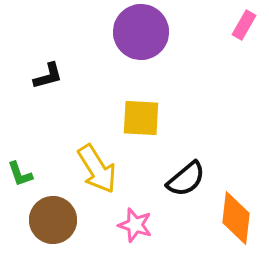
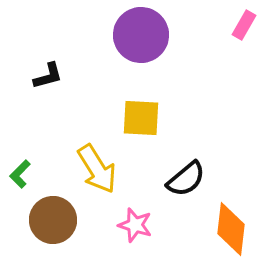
purple circle: moved 3 px down
green L-shape: rotated 64 degrees clockwise
orange diamond: moved 5 px left, 11 px down
